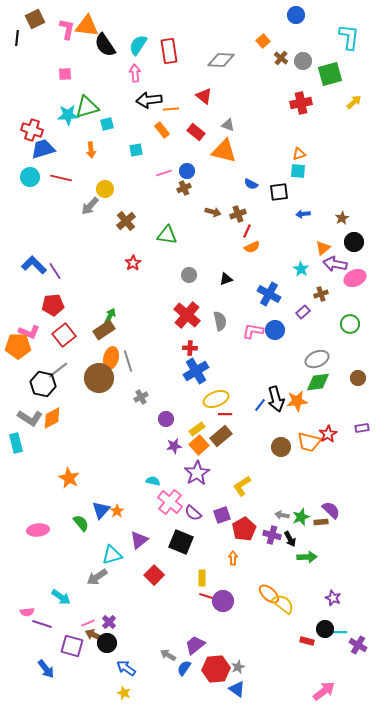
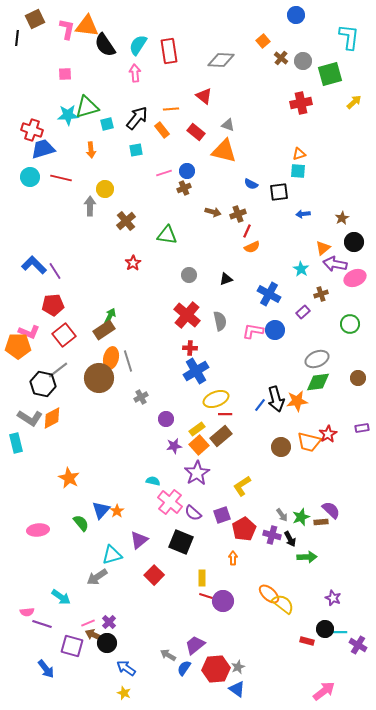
black arrow at (149, 100): moved 12 px left, 18 px down; rotated 135 degrees clockwise
gray arrow at (90, 206): rotated 138 degrees clockwise
gray arrow at (282, 515): rotated 136 degrees counterclockwise
